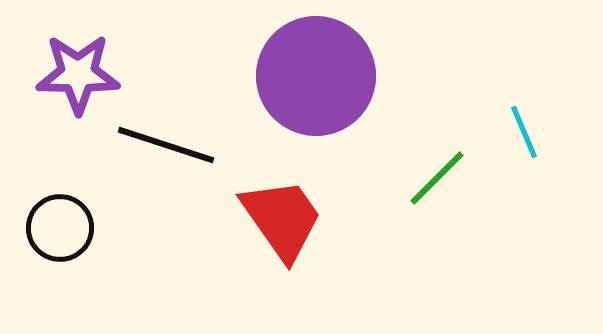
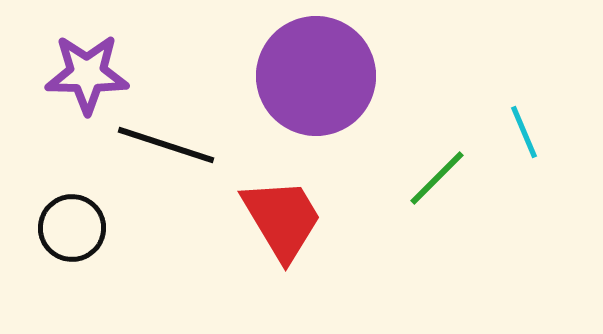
purple star: moved 9 px right
red trapezoid: rotated 4 degrees clockwise
black circle: moved 12 px right
